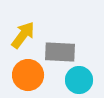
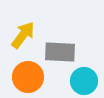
orange circle: moved 2 px down
cyan circle: moved 5 px right, 1 px down
